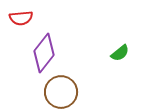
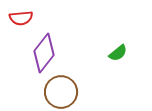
green semicircle: moved 2 px left
